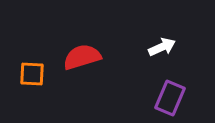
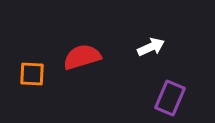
white arrow: moved 11 px left
